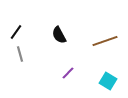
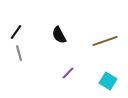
gray line: moved 1 px left, 1 px up
